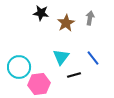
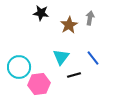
brown star: moved 3 px right, 2 px down
